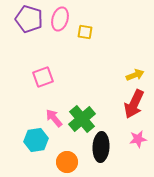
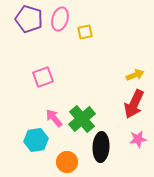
yellow square: rotated 21 degrees counterclockwise
